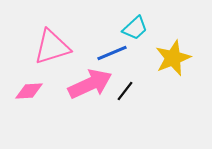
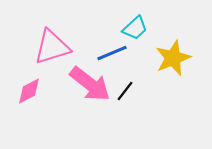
pink arrow: rotated 63 degrees clockwise
pink diamond: rotated 24 degrees counterclockwise
